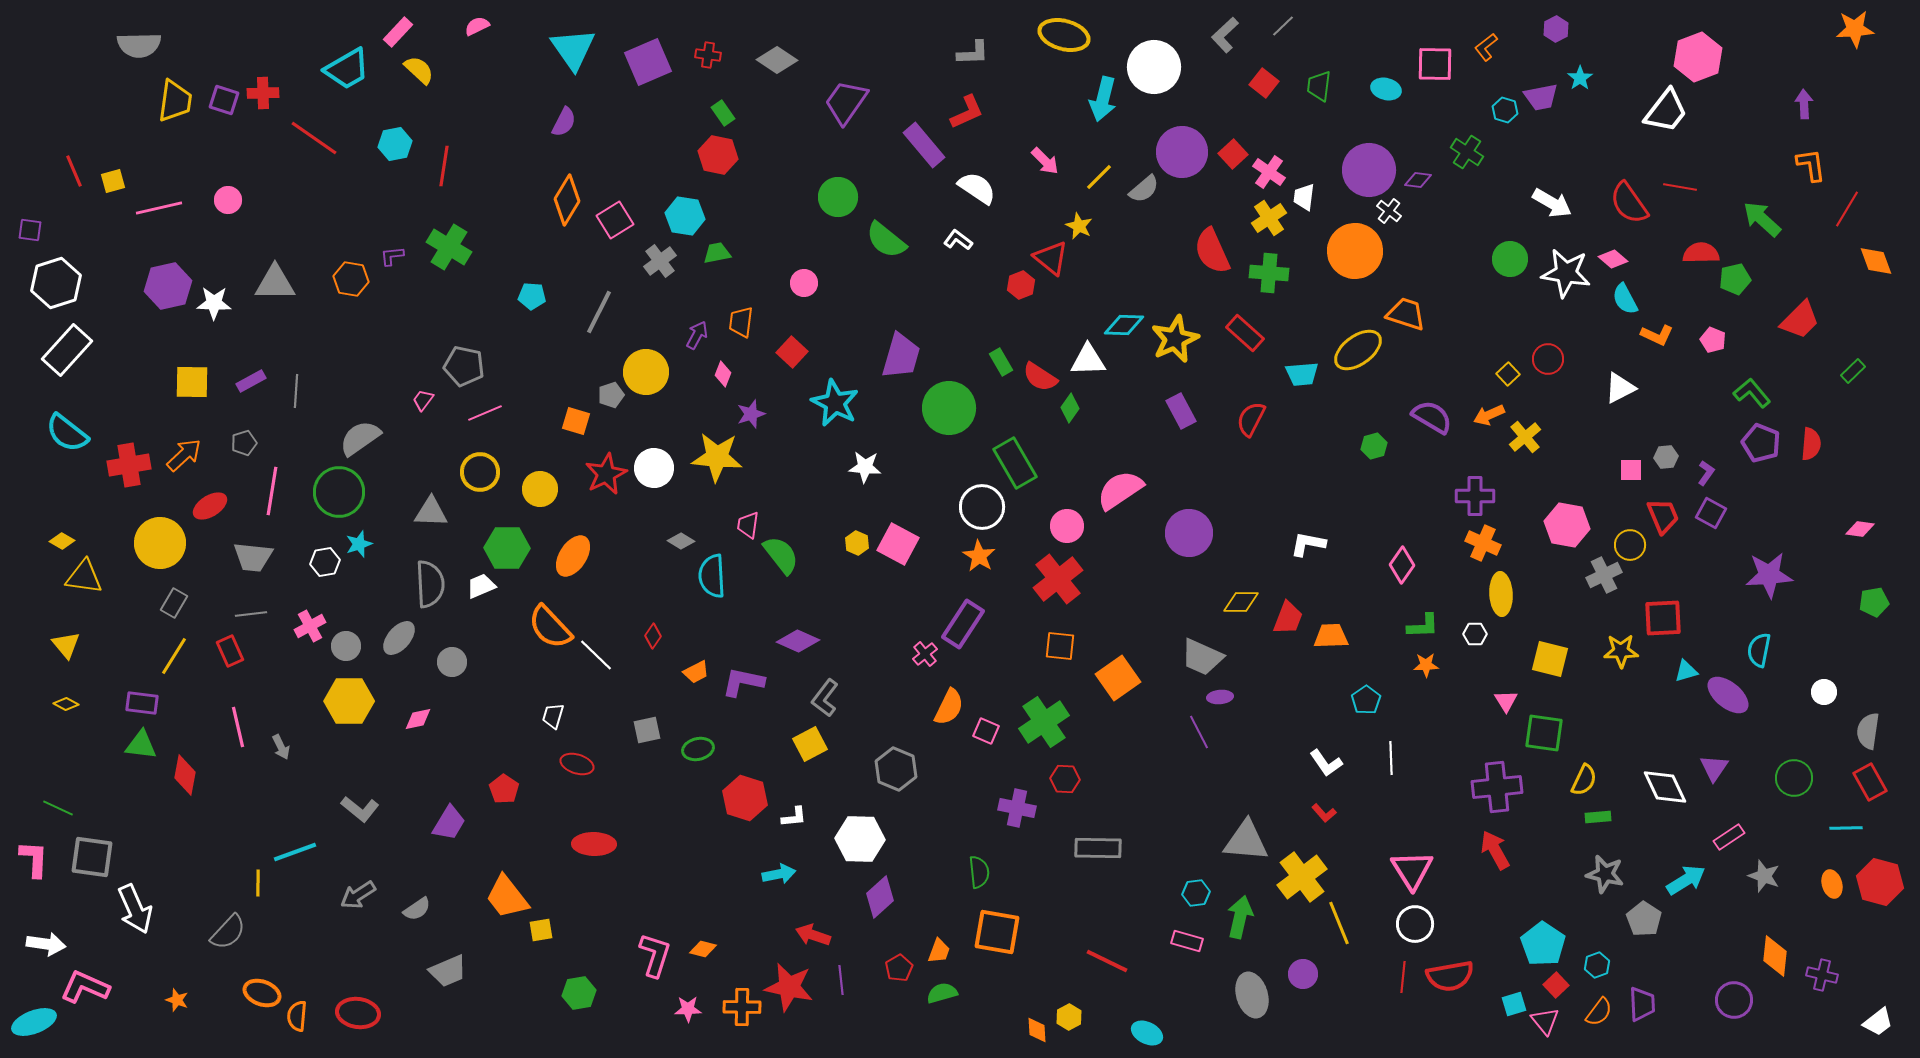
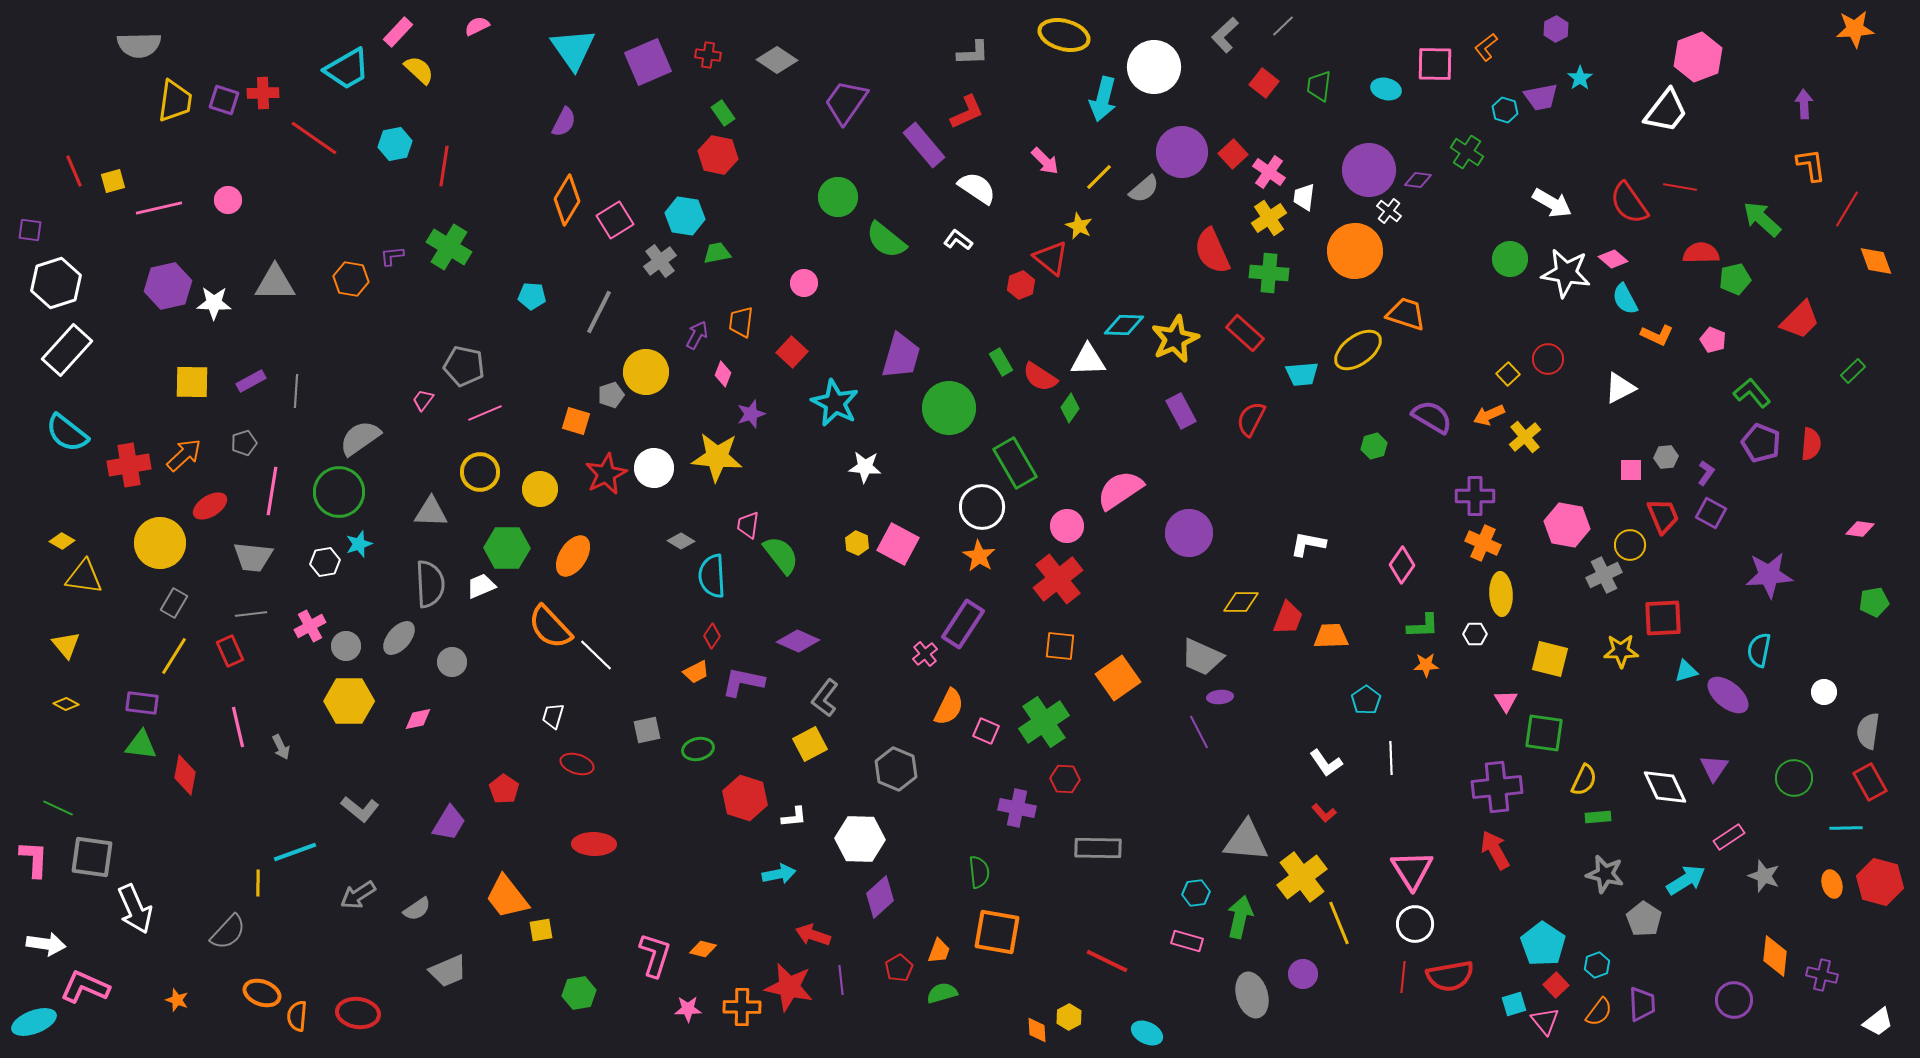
red diamond at (653, 636): moved 59 px right
